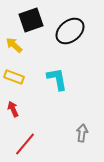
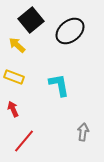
black square: rotated 20 degrees counterclockwise
yellow arrow: moved 3 px right
cyan L-shape: moved 2 px right, 6 px down
gray arrow: moved 1 px right, 1 px up
red line: moved 1 px left, 3 px up
